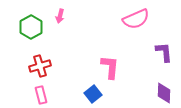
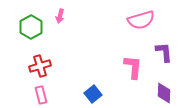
pink semicircle: moved 5 px right, 1 px down; rotated 8 degrees clockwise
pink L-shape: moved 23 px right
